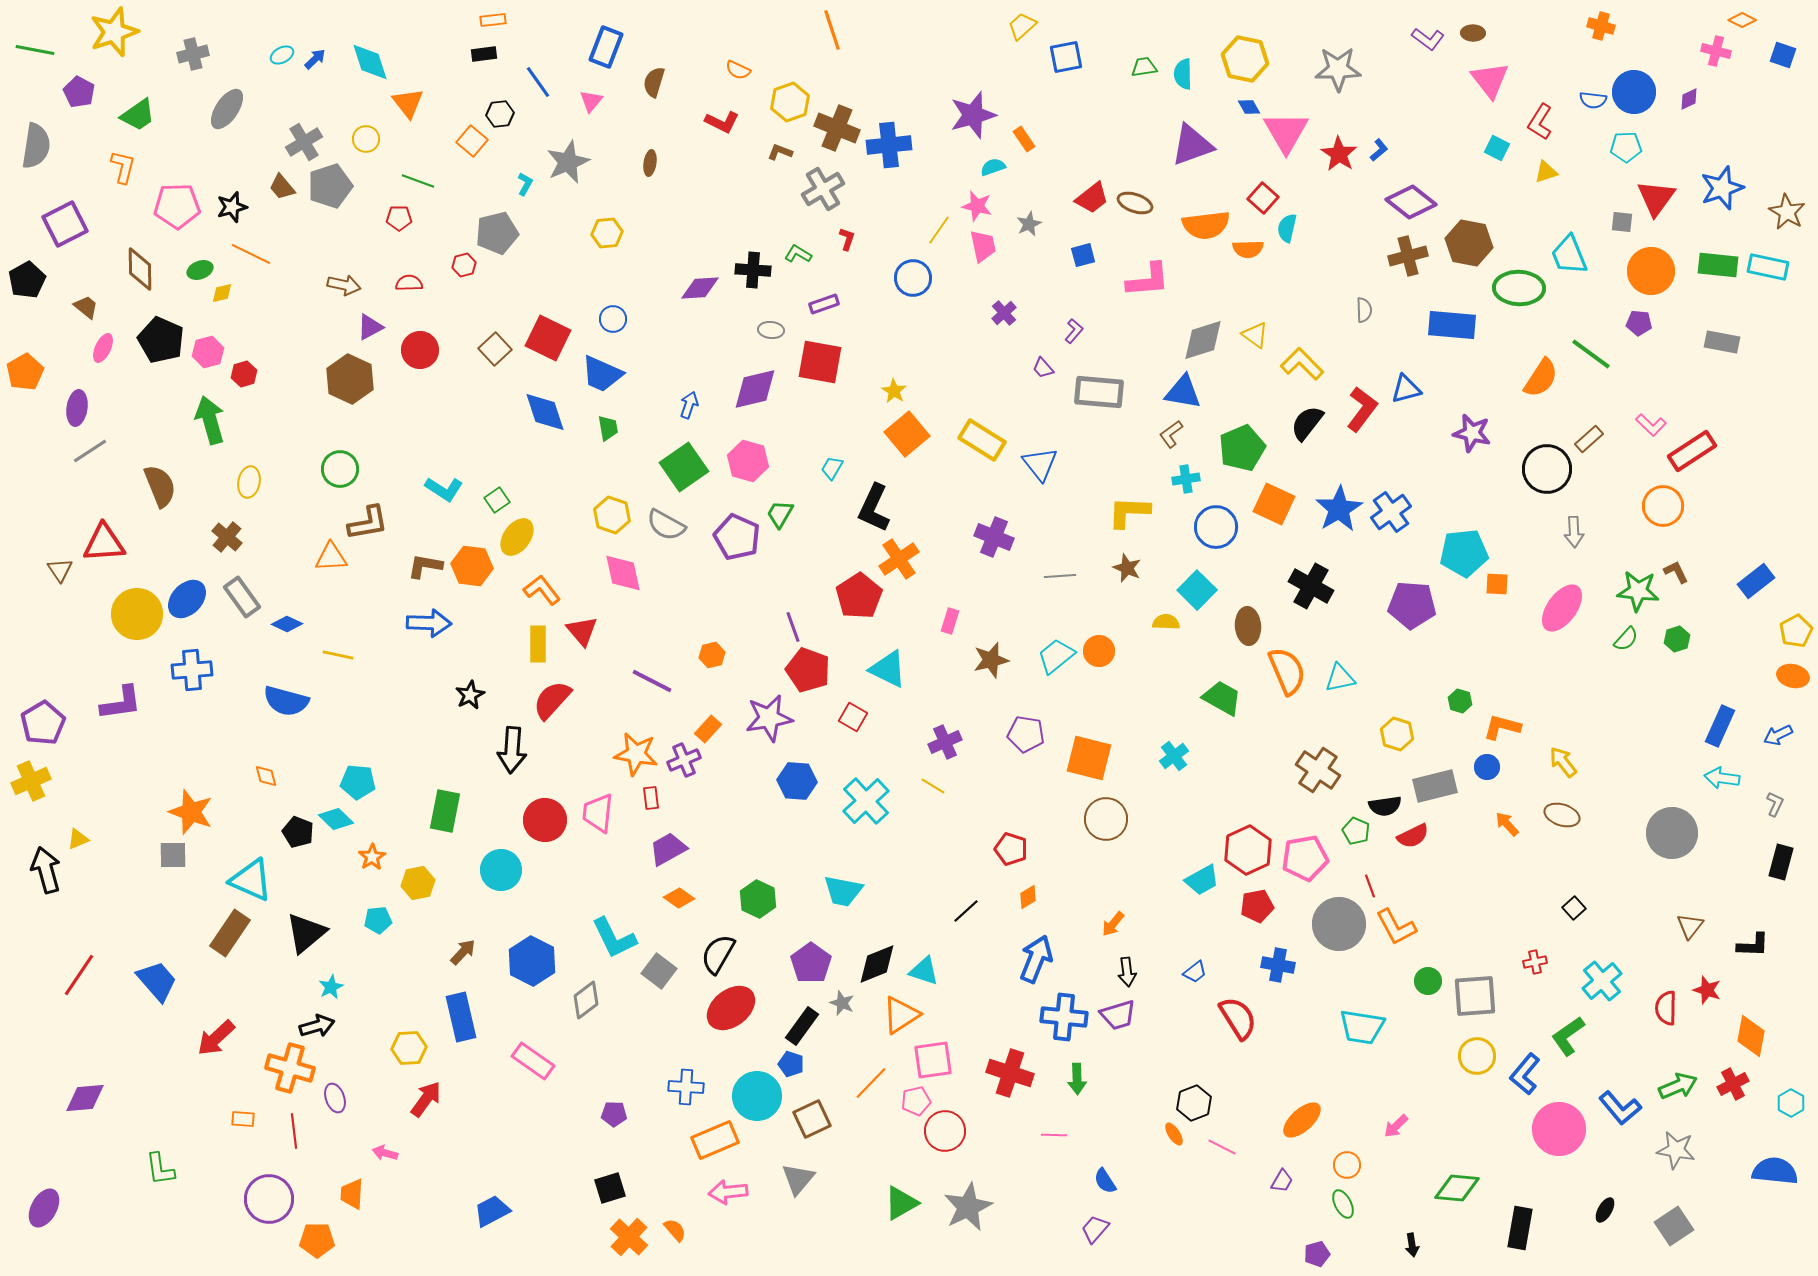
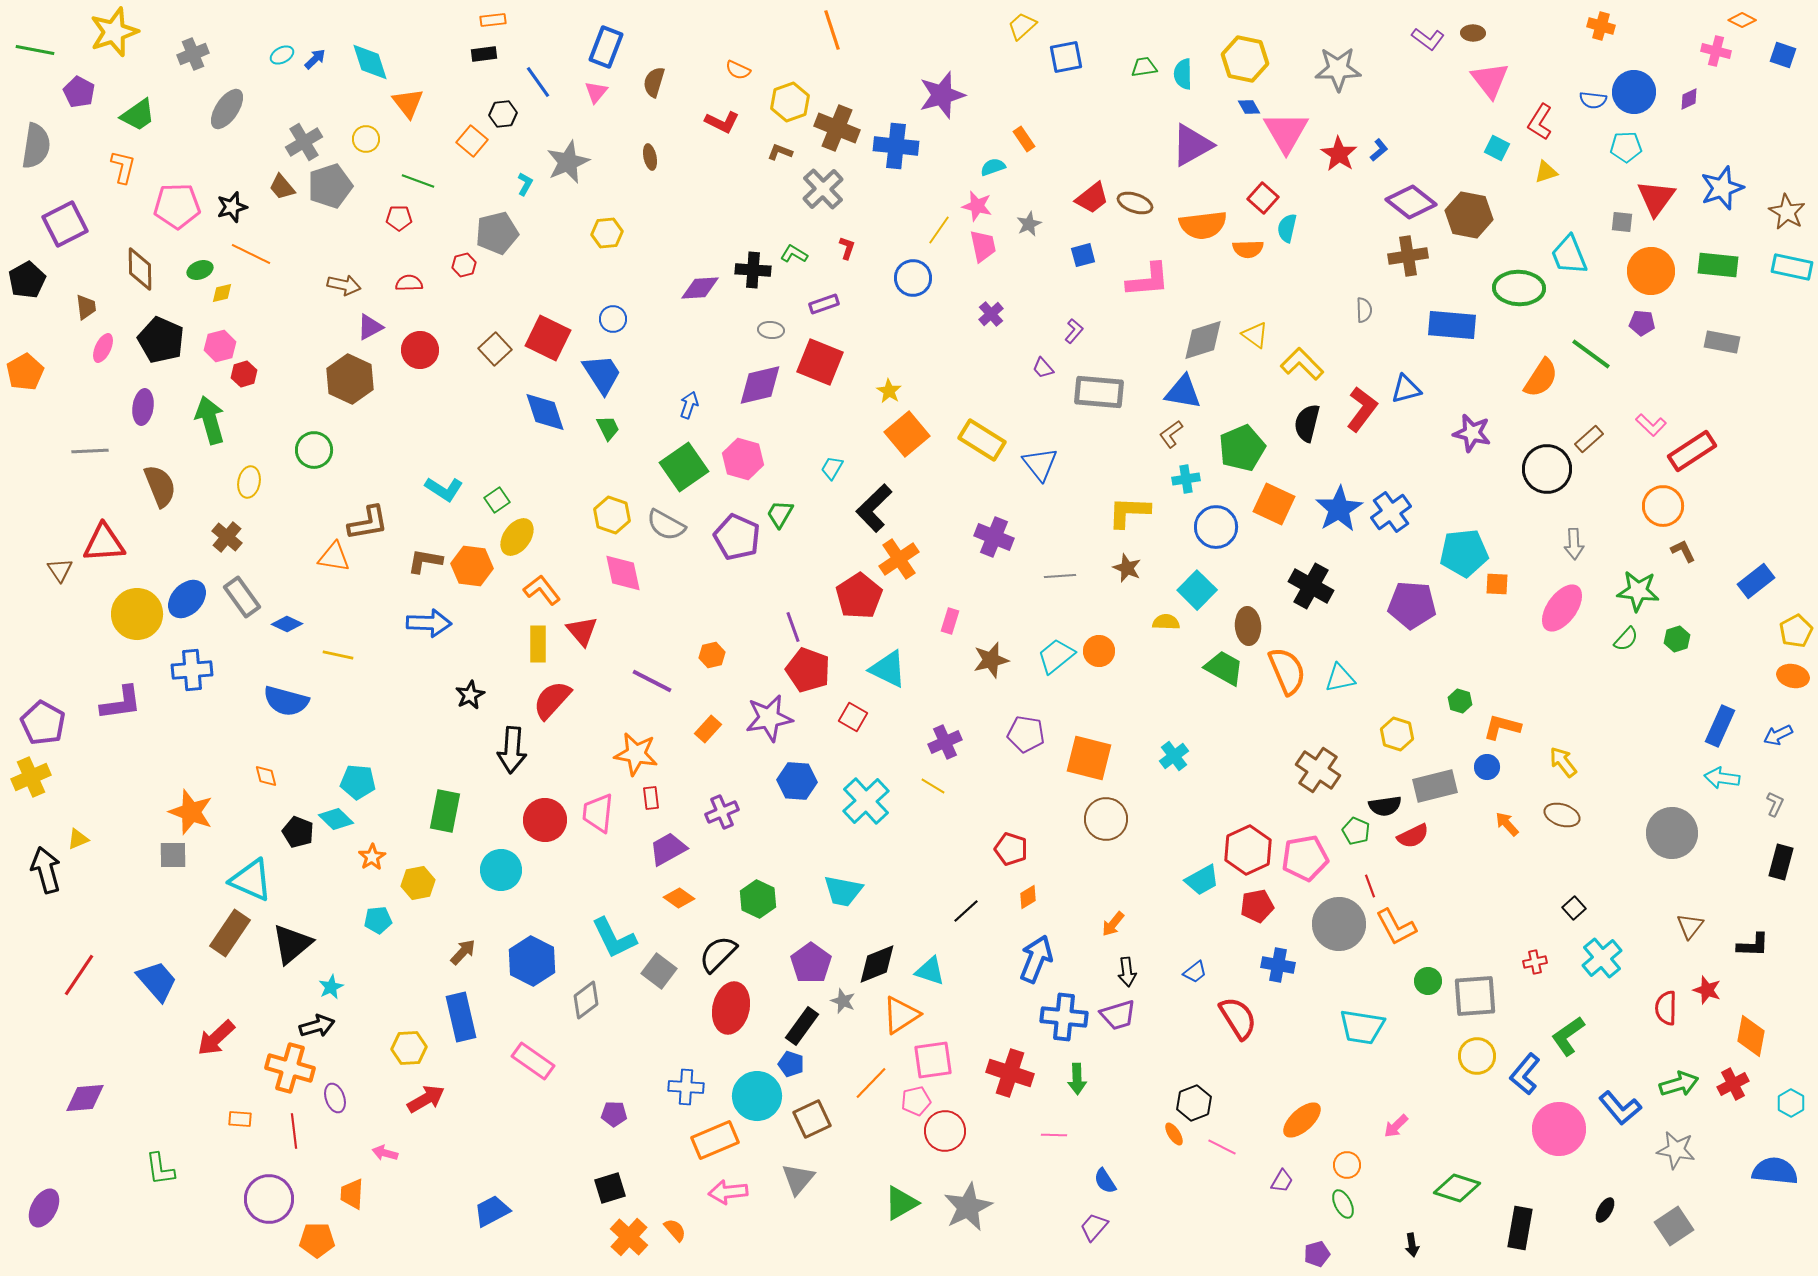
gray cross at (193, 54): rotated 8 degrees counterclockwise
pink triangle at (591, 101): moved 5 px right, 9 px up
black hexagon at (500, 114): moved 3 px right
purple star at (973, 115): moved 31 px left, 20 px up
blue cross at (889, 145): moved 7 px right, 1 px down; rotated 12 degrees clockwise
purple triangle at (1192, 145): rotated 9 degrees counterclockwise
brown ellipse at (650, 163): moved 6 px up; rotated 20 degrees counterclockwise
gray cross at (823, 189): rotated 12 degrees counterclockwise
orange semicircle at (1206, 225): moved 3 px left
red L-shape at (847, 239): moved 9 px down
brown hexagon at (1469, 243): moved 28 px up
green L-shape at (798, 254): moved 4 px left
brown cross at (1408, 256): rotated 6 degrees clockwise
cyan rectangle at (1768, 267): moved 24 px right
brown trapezoid at (86, 307): rotated 44 degrees clockwise
purple cross at (1004, 313): moved 13 px left, 1 px down
purple pentagon at (1639, 323): moved 3 px right
pink hexagon at (208, 352): moved 12 px right, 6 px up
red square at (820, 362): rotated 12 degrees clockwise
blue trapezoid at (602, 374): rotated 147 degrees counterclockwise
purple diamond at (755, 389): moved 5 px right, 4 px up
yellow star at (894, 391): moved 5 px left
purple ellipse at (77, 408): moved 66 px right, 1 px up
black semicircle at (1307, 423): rotated 24 degrees counterclockwise
green trapezoid at (608, 428): rotated 16 degrees counterclockwise
gray line at (90, 451): rotated 30 degrees clockwise
pink hexagon at (748, 461): moved 5 px left, 2 px up
green circle at (340, 469): moved 26 px left, 19 px up
black L-shape at (874, 508): rotated 21 degrees clockwise
gray arrow at (1574, 532): moved 12 px down
orange triangle at (331, 557): moved 3 px right; rotated 12 degrees clockwise
brown L-shape at (425, 566): moved 5 px up
brown L-shape at (1676, 572): moved 7 px right, 21 px up
green trapezoid at (1222, 698): moved 2 px right, 30 px up
purple pentagon at (43, 723): rotated 12 degrees counterclockwise
purple cross at (684, 760): moved 38 px right, 52 px down
yellow cross at (31, 781): moved 4 px up
black triangle at (306, 933): moved 14 px left, 11 px down
black semicircle at (718, 954): rotated 15 degrees clockwise
cyan triangle at (924, 971): moved 6 px right
cyan cross at (1602, 981): moved 23 px up
gray star at (842, 1003): moved 1 px right, 2 px up
red ellipse at (731, 1008): rotated 39 degrees counterclockwise
green arrow at (1678, 1086): moved 1 px right, 2 px up; rotated 6 degrees clockwise
red arrow at (426, 1099): rotated 24 degrees clockwise
orange rectangle at (243, 1119): moved 3 px left
green diamond at (1457, 1188): rotated 12 degrees clockwise
purple trapezoid at (1095, 1229): moved 1 px left, 2 px up
